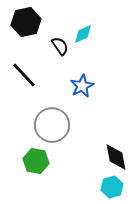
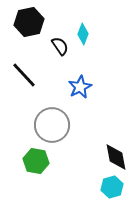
black hexagon: moved 3 px right
cyan diamond: rotated 45 degrees counterclockwise
blue star: moved 2 px left, 1 px down
